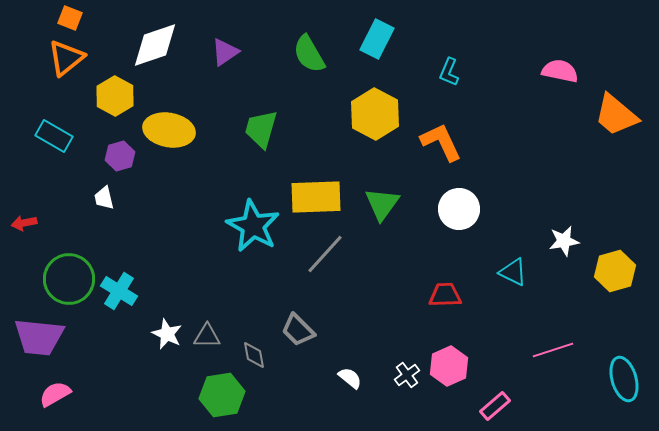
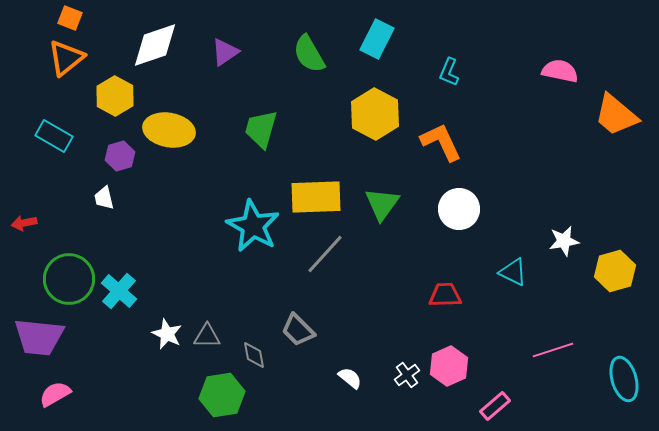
cyan cross at (119, 291): rotated 9 degrees clockwise
